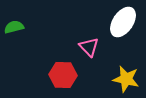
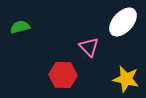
white ellipse: rotated 8 degrees clockwise
green semicircle: moved 6 px right
